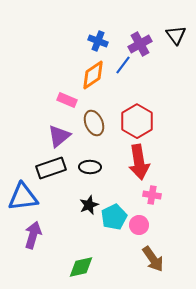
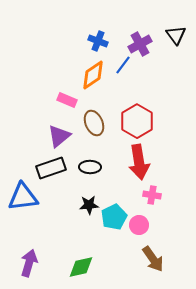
black star: rotated 18 degrees clockwise
purple arrow: moved 4 px left, 28 px down
